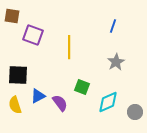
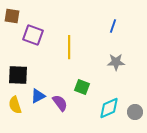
gray star: rotated 30 degrees clockwise
cyan diamond: moved 1 px right, 6 px down
